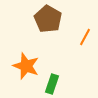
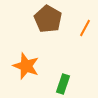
orange line: moved 9 px up
green rectangle: moved 11 px right
